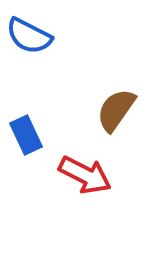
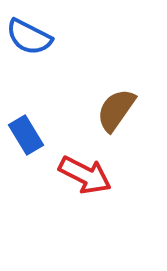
blue semicircle: moved 1 px down
blue rectangle: rotated 6 degrees counterclockwise
